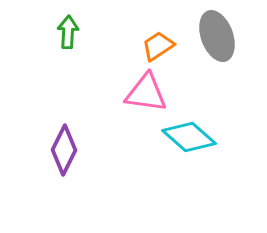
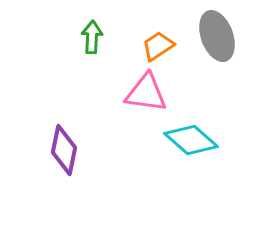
green arrow: moved 24 px right, 5 px down
cyan diamond: moved 2 px right, 3 px down
purple diamond: rotated 15 degrees counterclockwise
